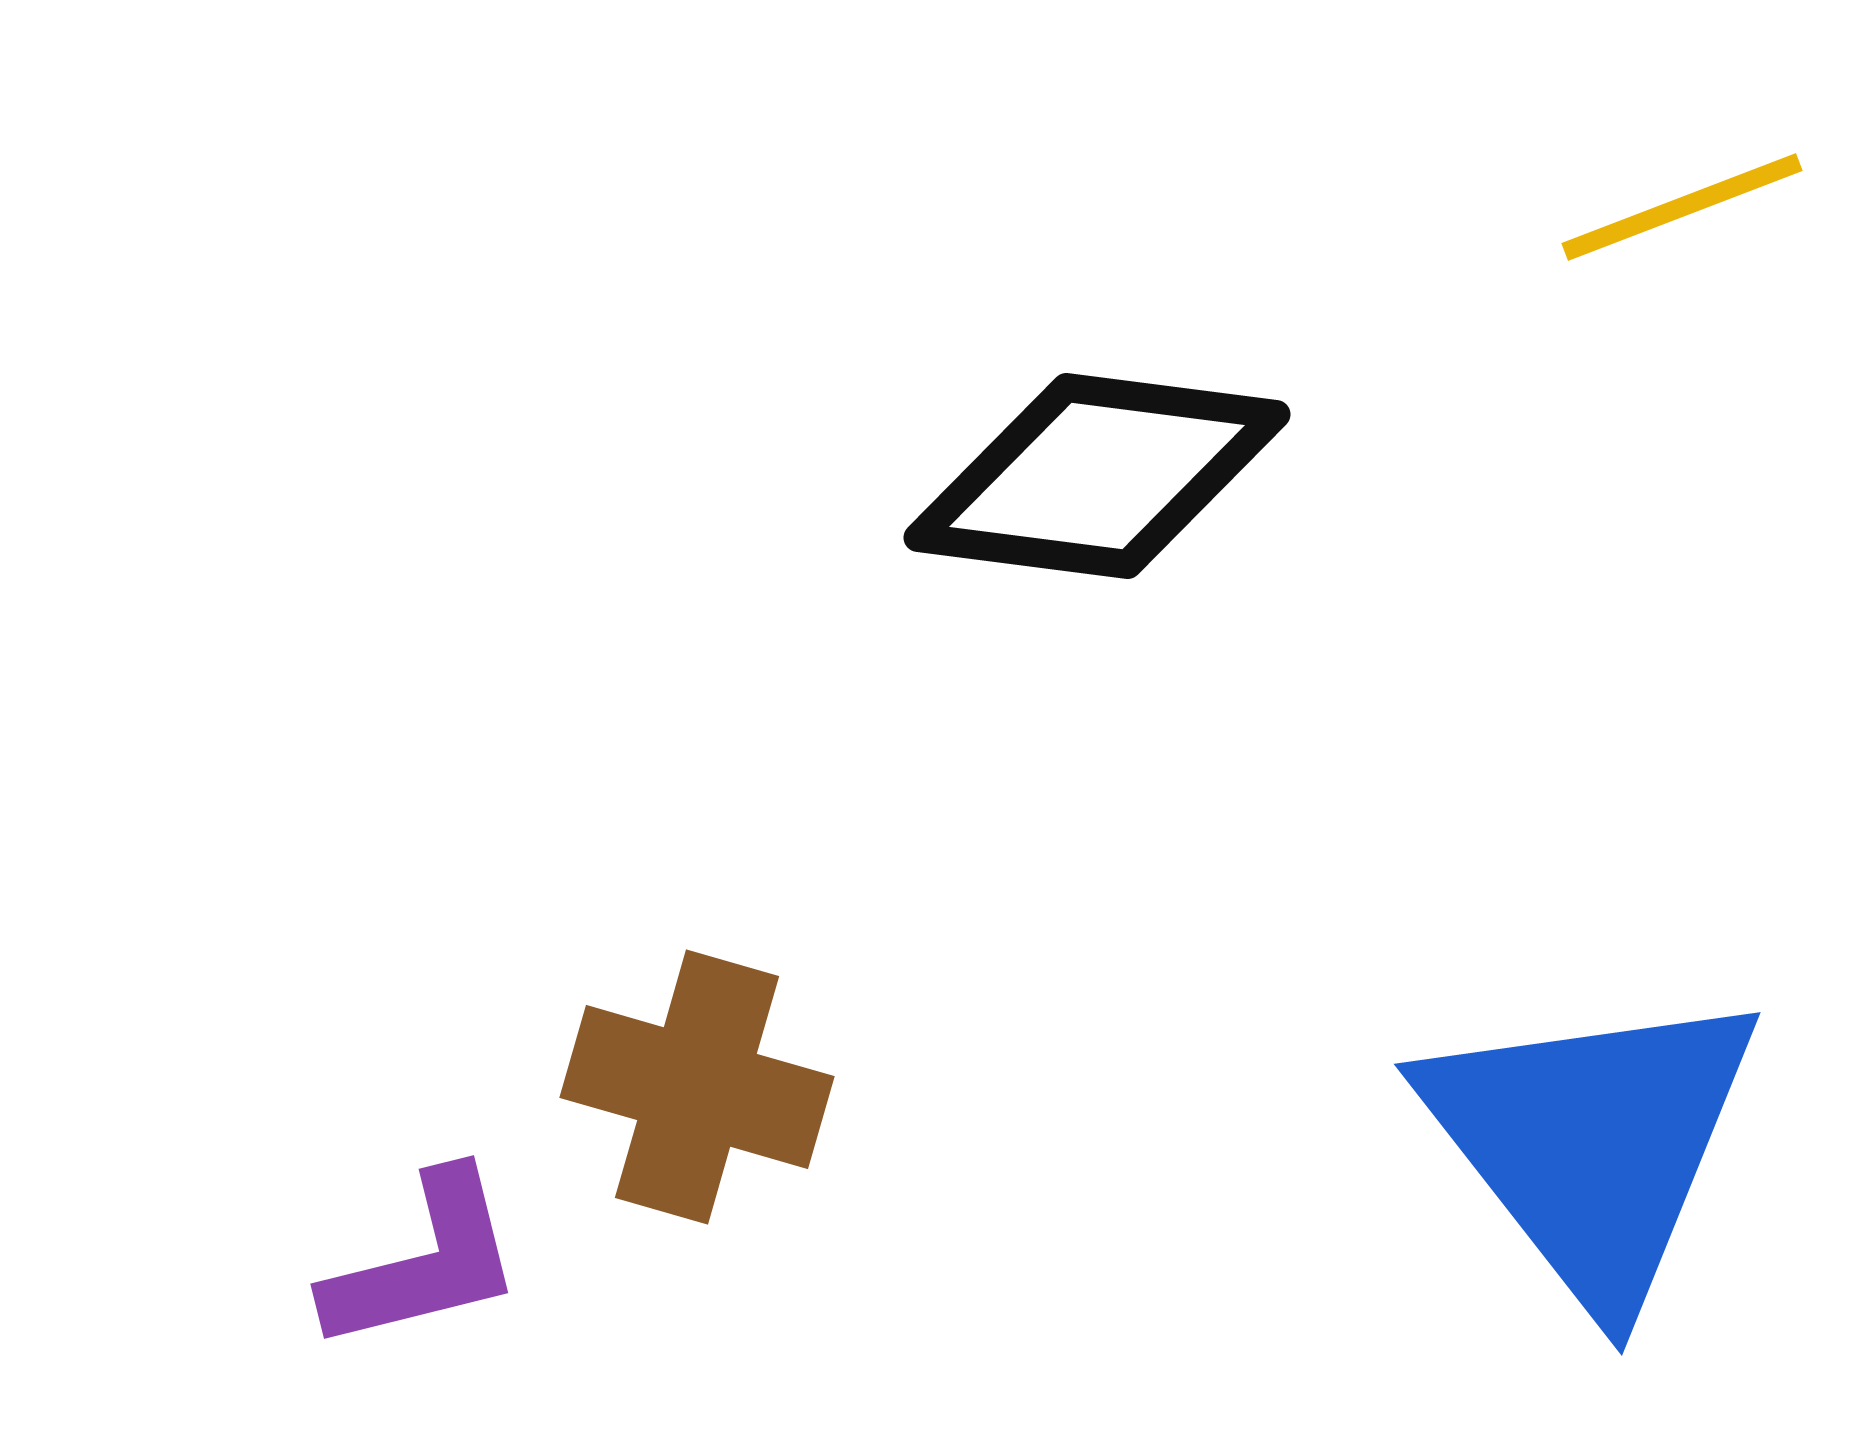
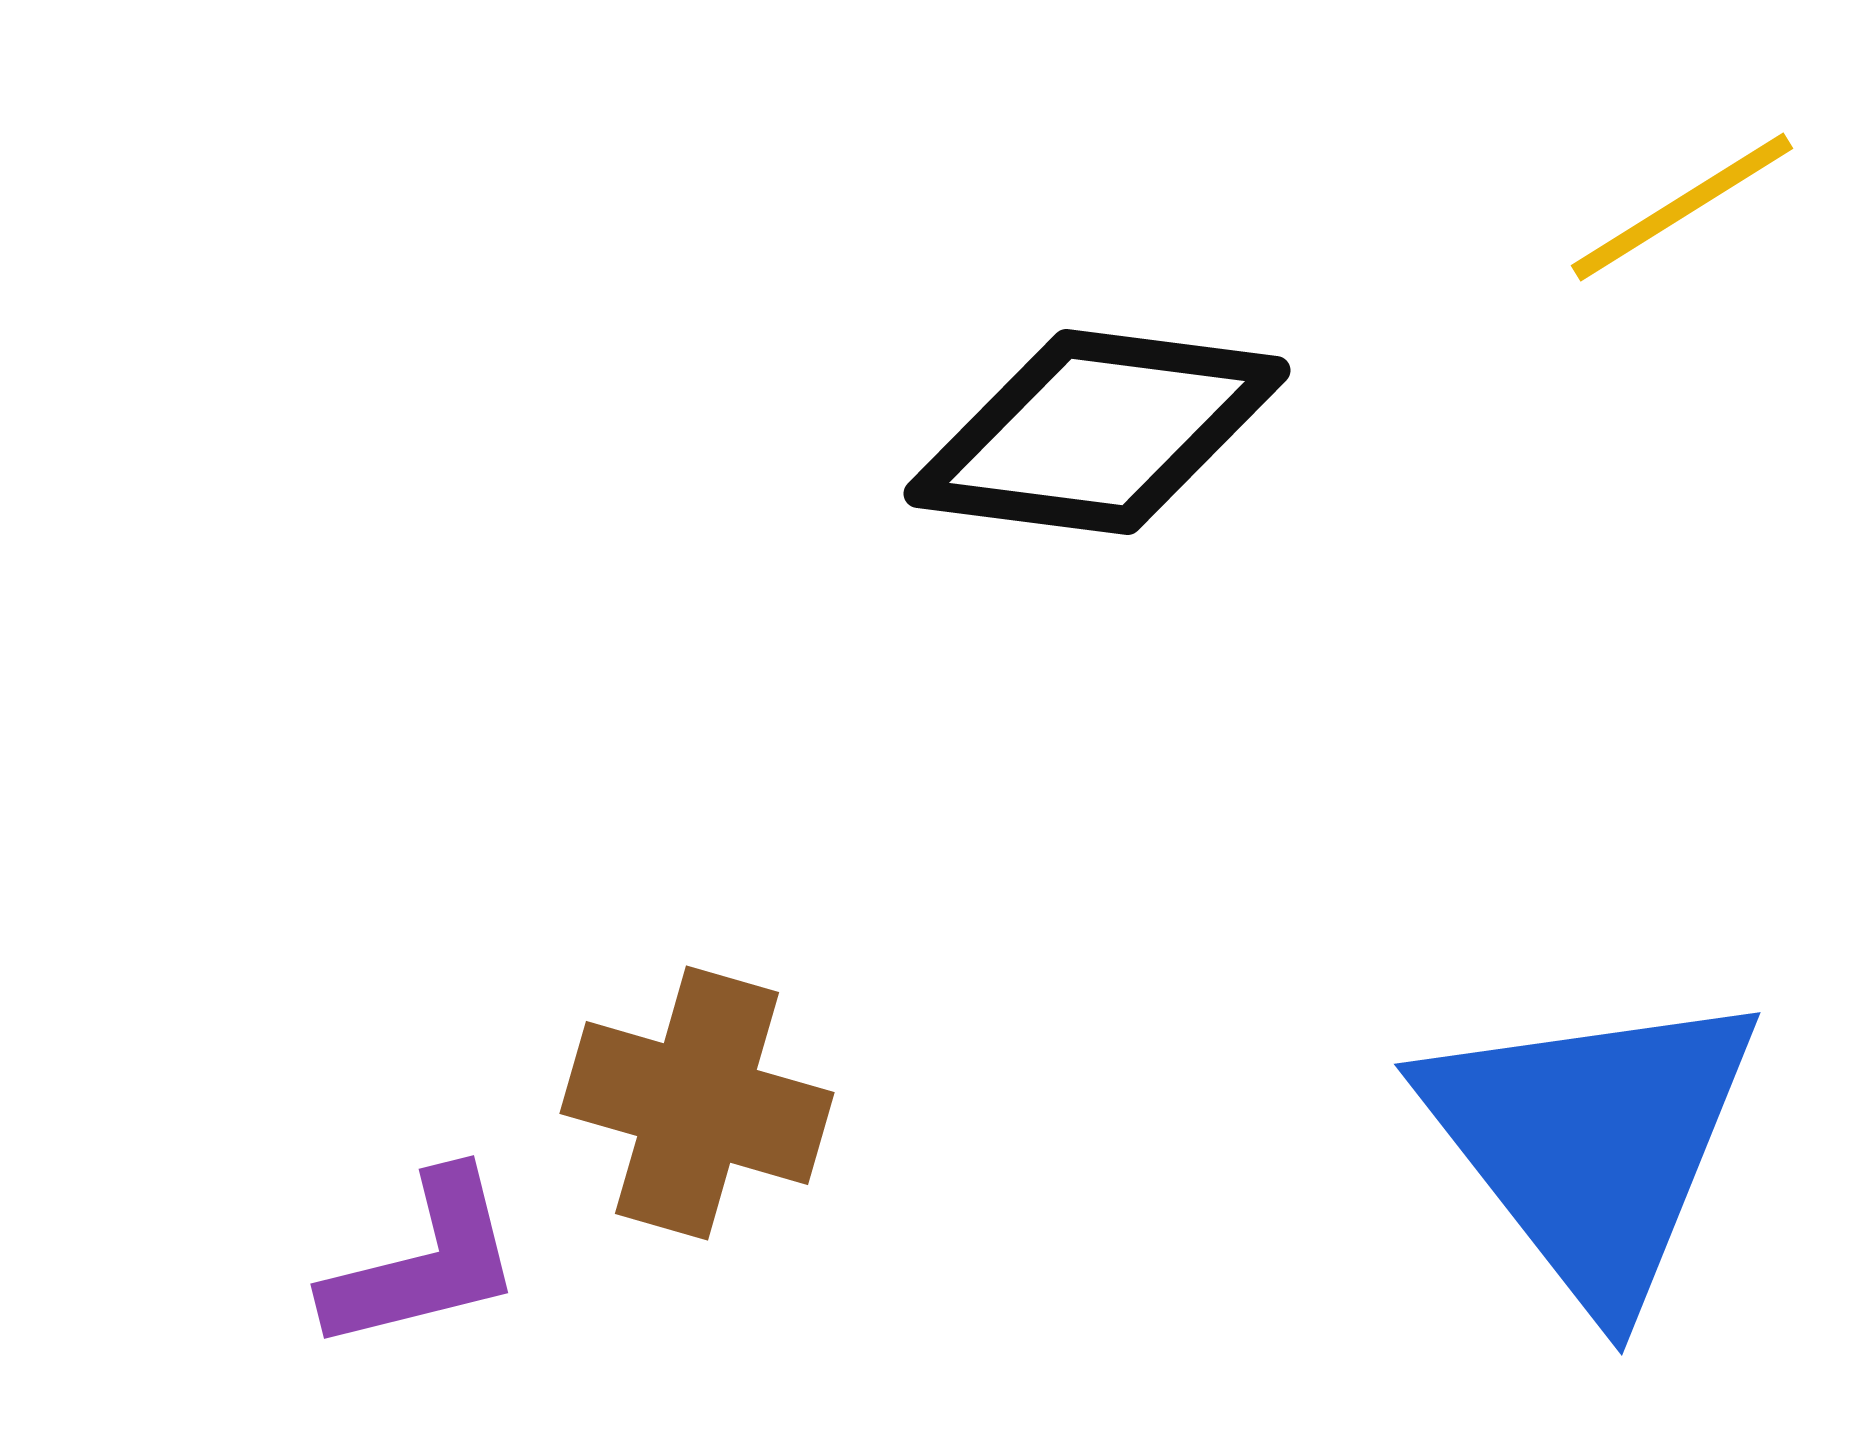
yellow line: rotated 11 degrees counterclockwise
black diamond: moved 44 px up
brown cross: moved 16 px down
